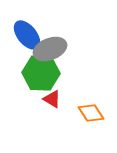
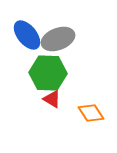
gray ellipse: moved 8 px right, 10 px up
green hexagon: moved 7 px right
